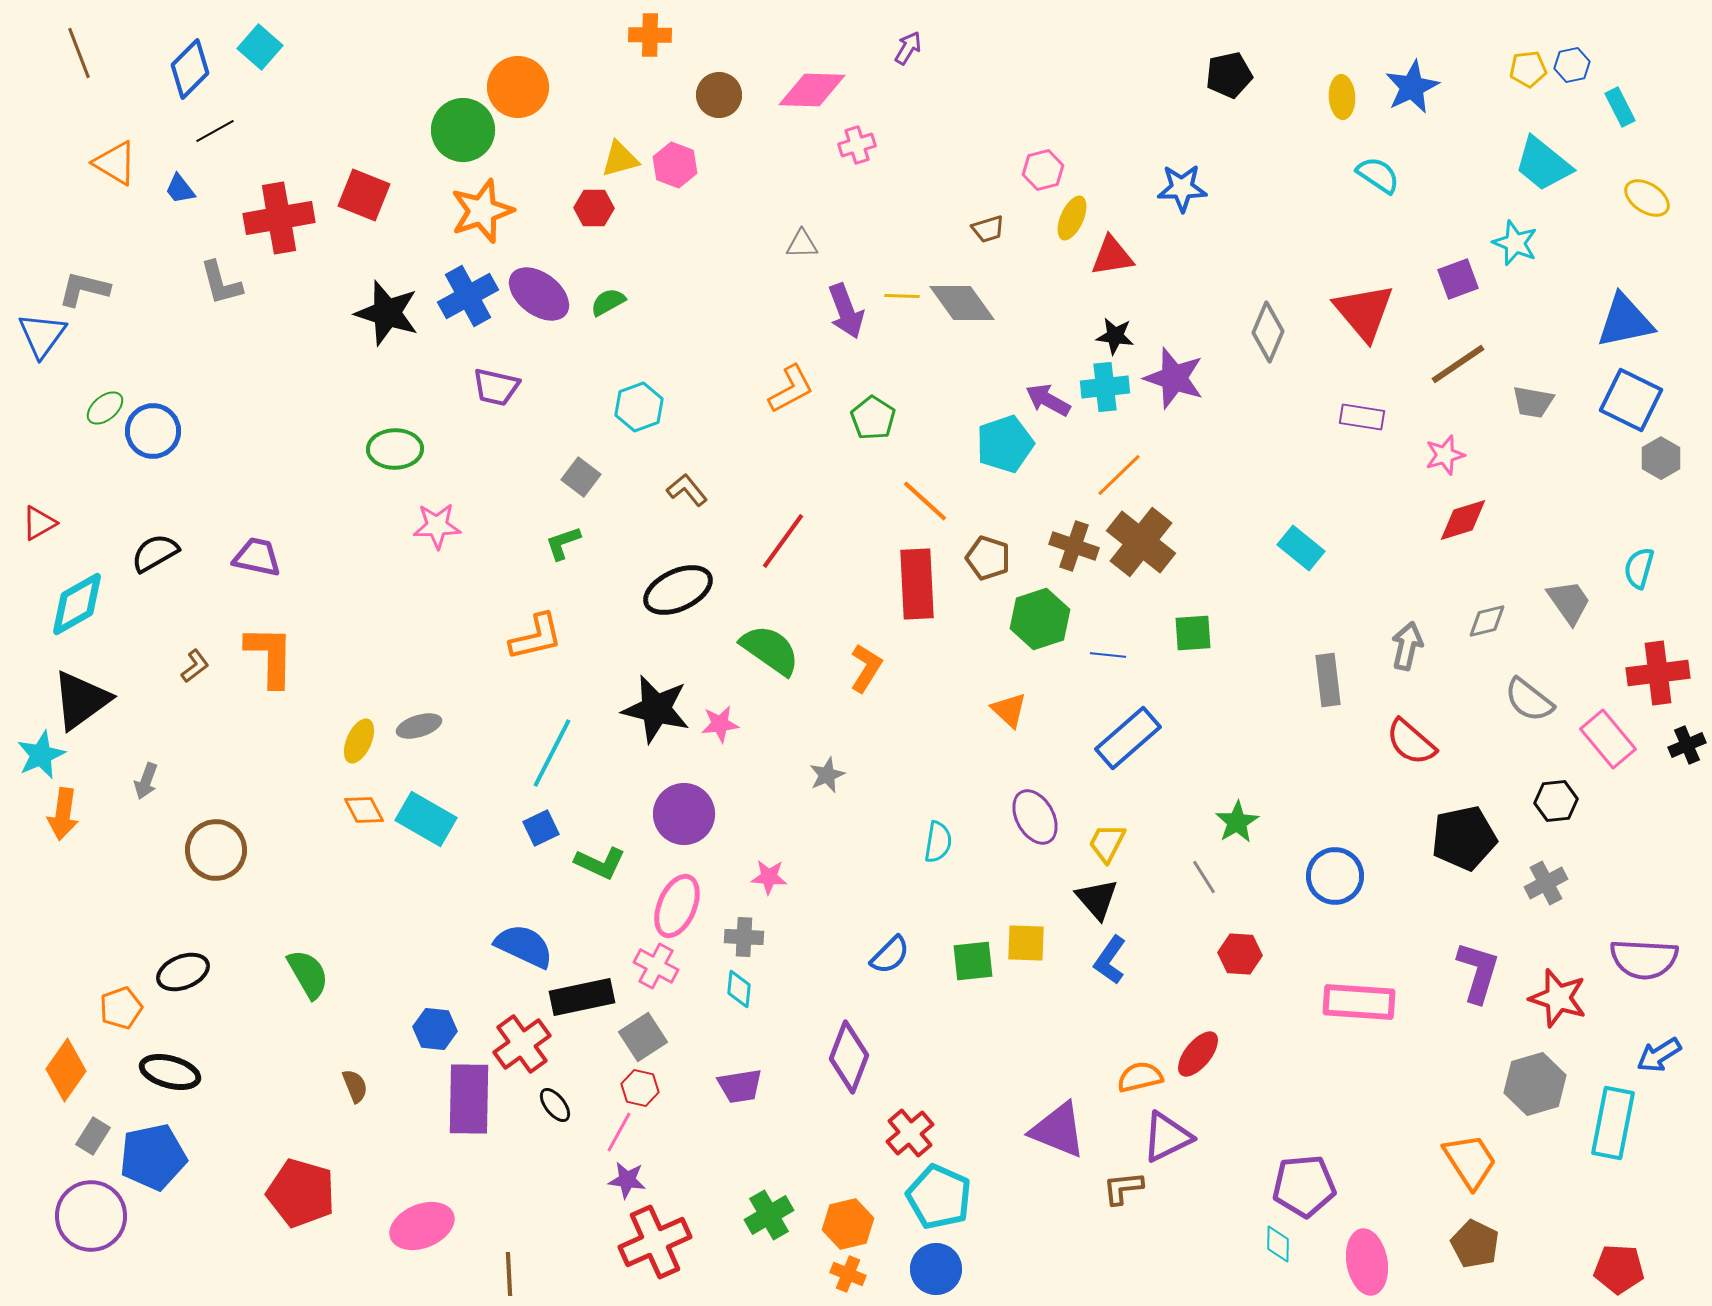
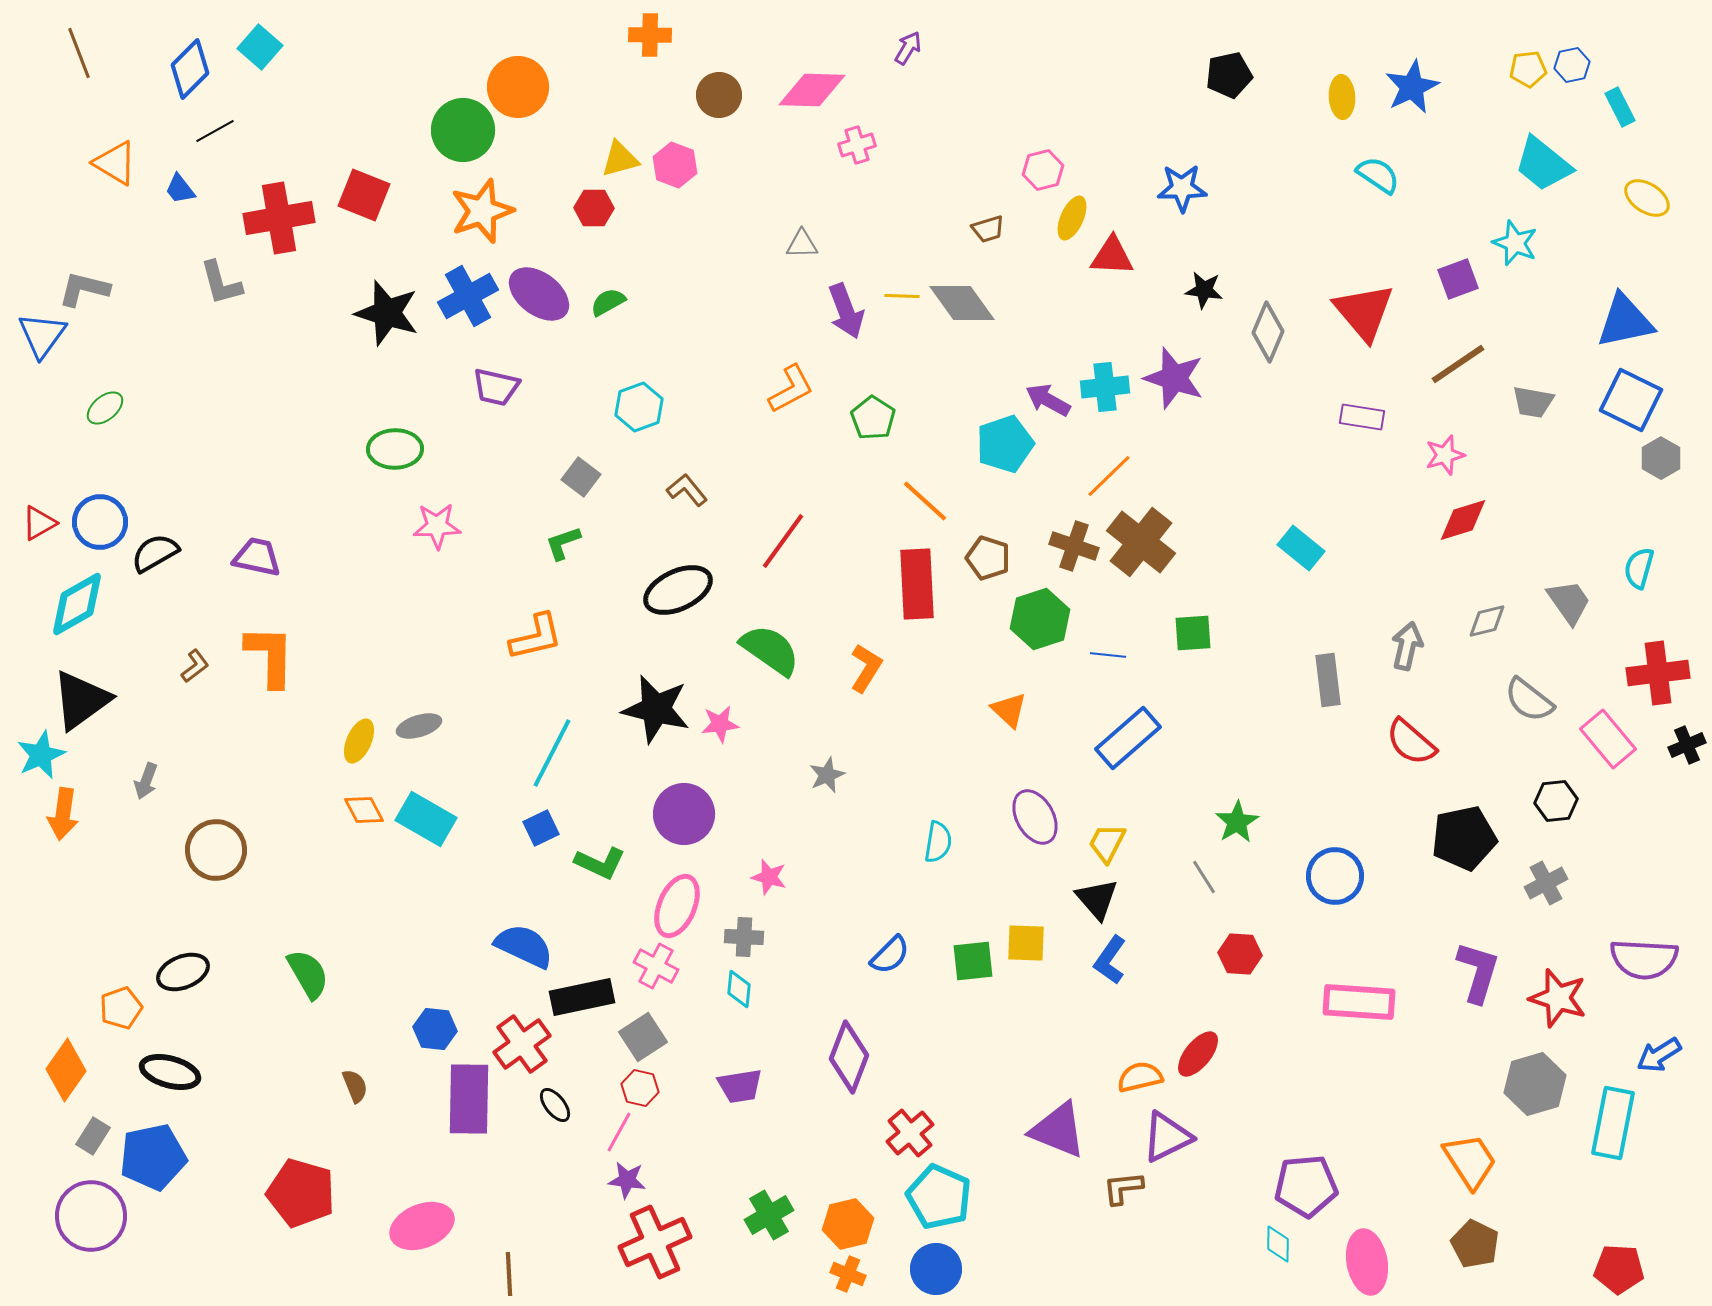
red triangle at (1112, 256): rotated 12 degrees clockwise
black star at (1115, 336): moved 89 px right, 46 px up
blue circle at (153, 431): moved 53 px left, 91 px down
orange line at (1119, 475): moved 10 px left, 1 px down
pink star at (769, 877): rotated 12 degrees clockwise
purple pentagon at (1304, 1186): moved 2 px right
